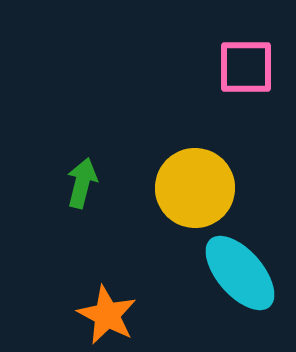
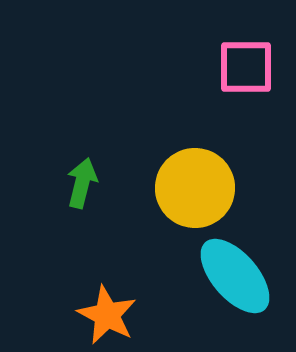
cyan ellipse: moved 5 px left, 3 px down
